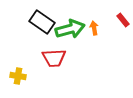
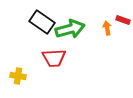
red rectangle: rotated 32 degrees counterclockwise
orange arrow: moved 13 px right
